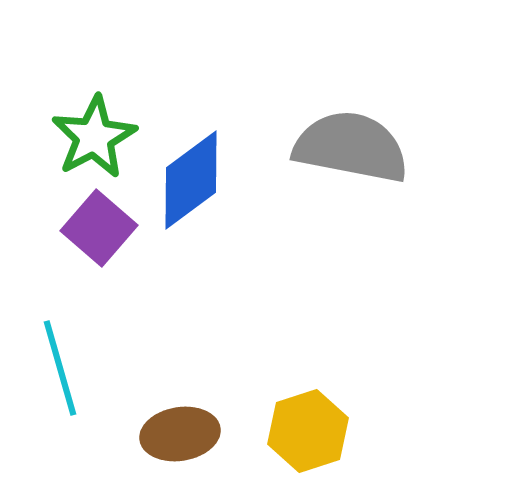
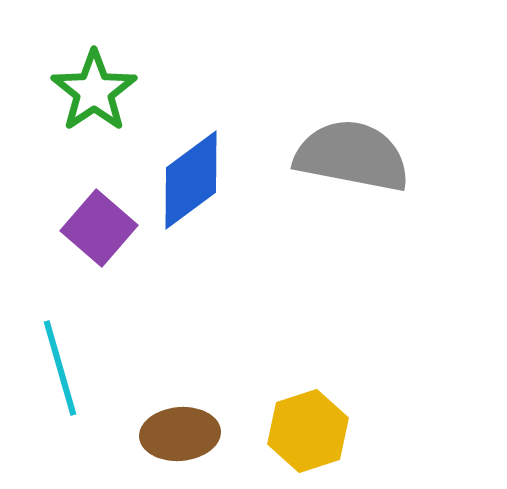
green star: moved 46 px up; rotated 6 degrees counterclockwise
gray semicircle: moved 1 px right, 9 px down
brown ellipse: rotated 4 degrees clockwise
